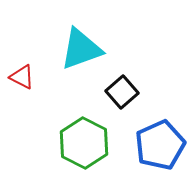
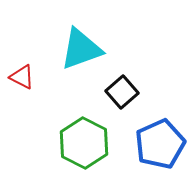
blue pentagon: moved 1 px up
